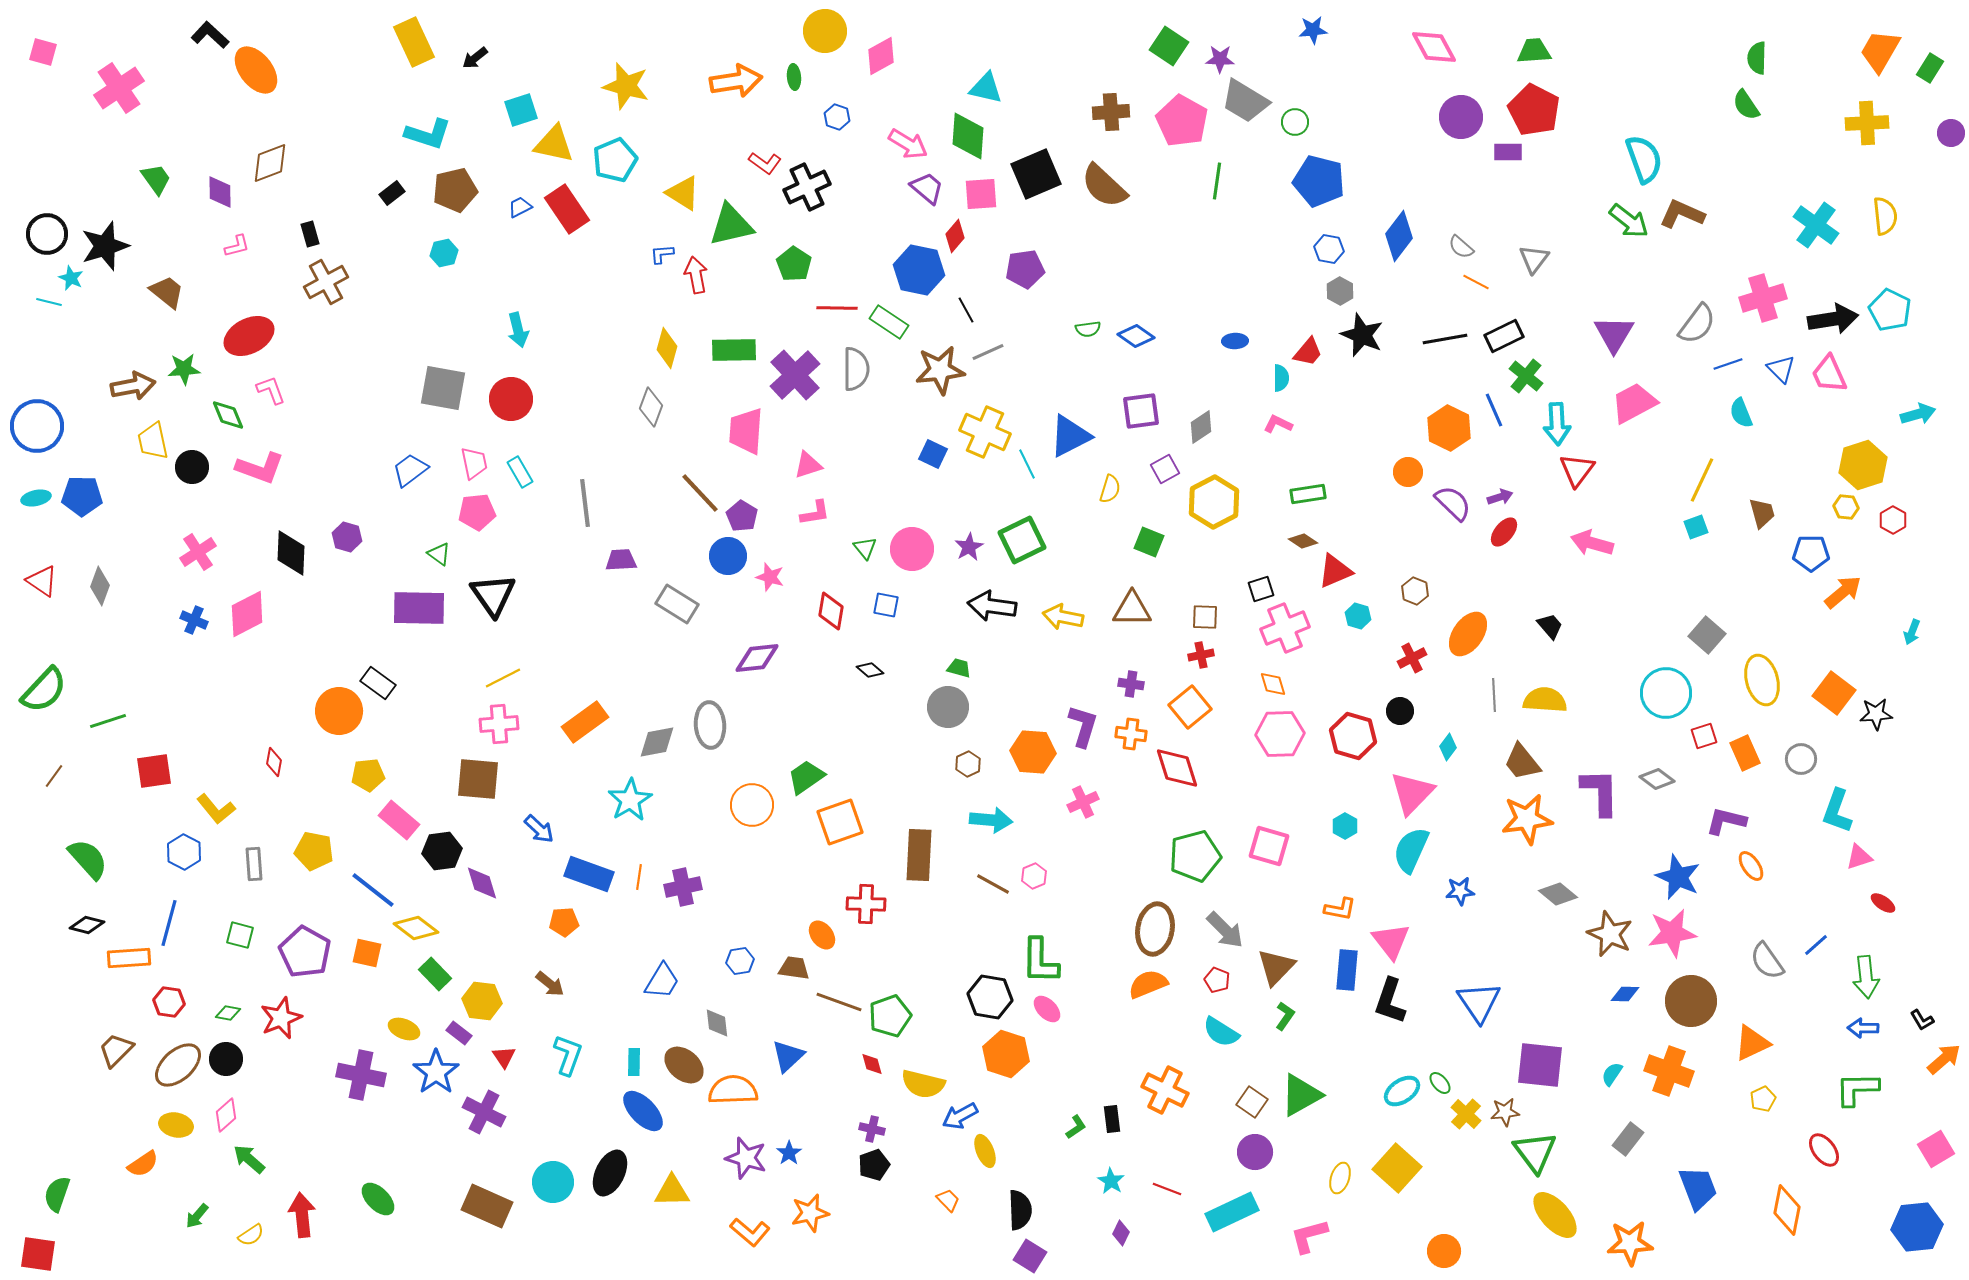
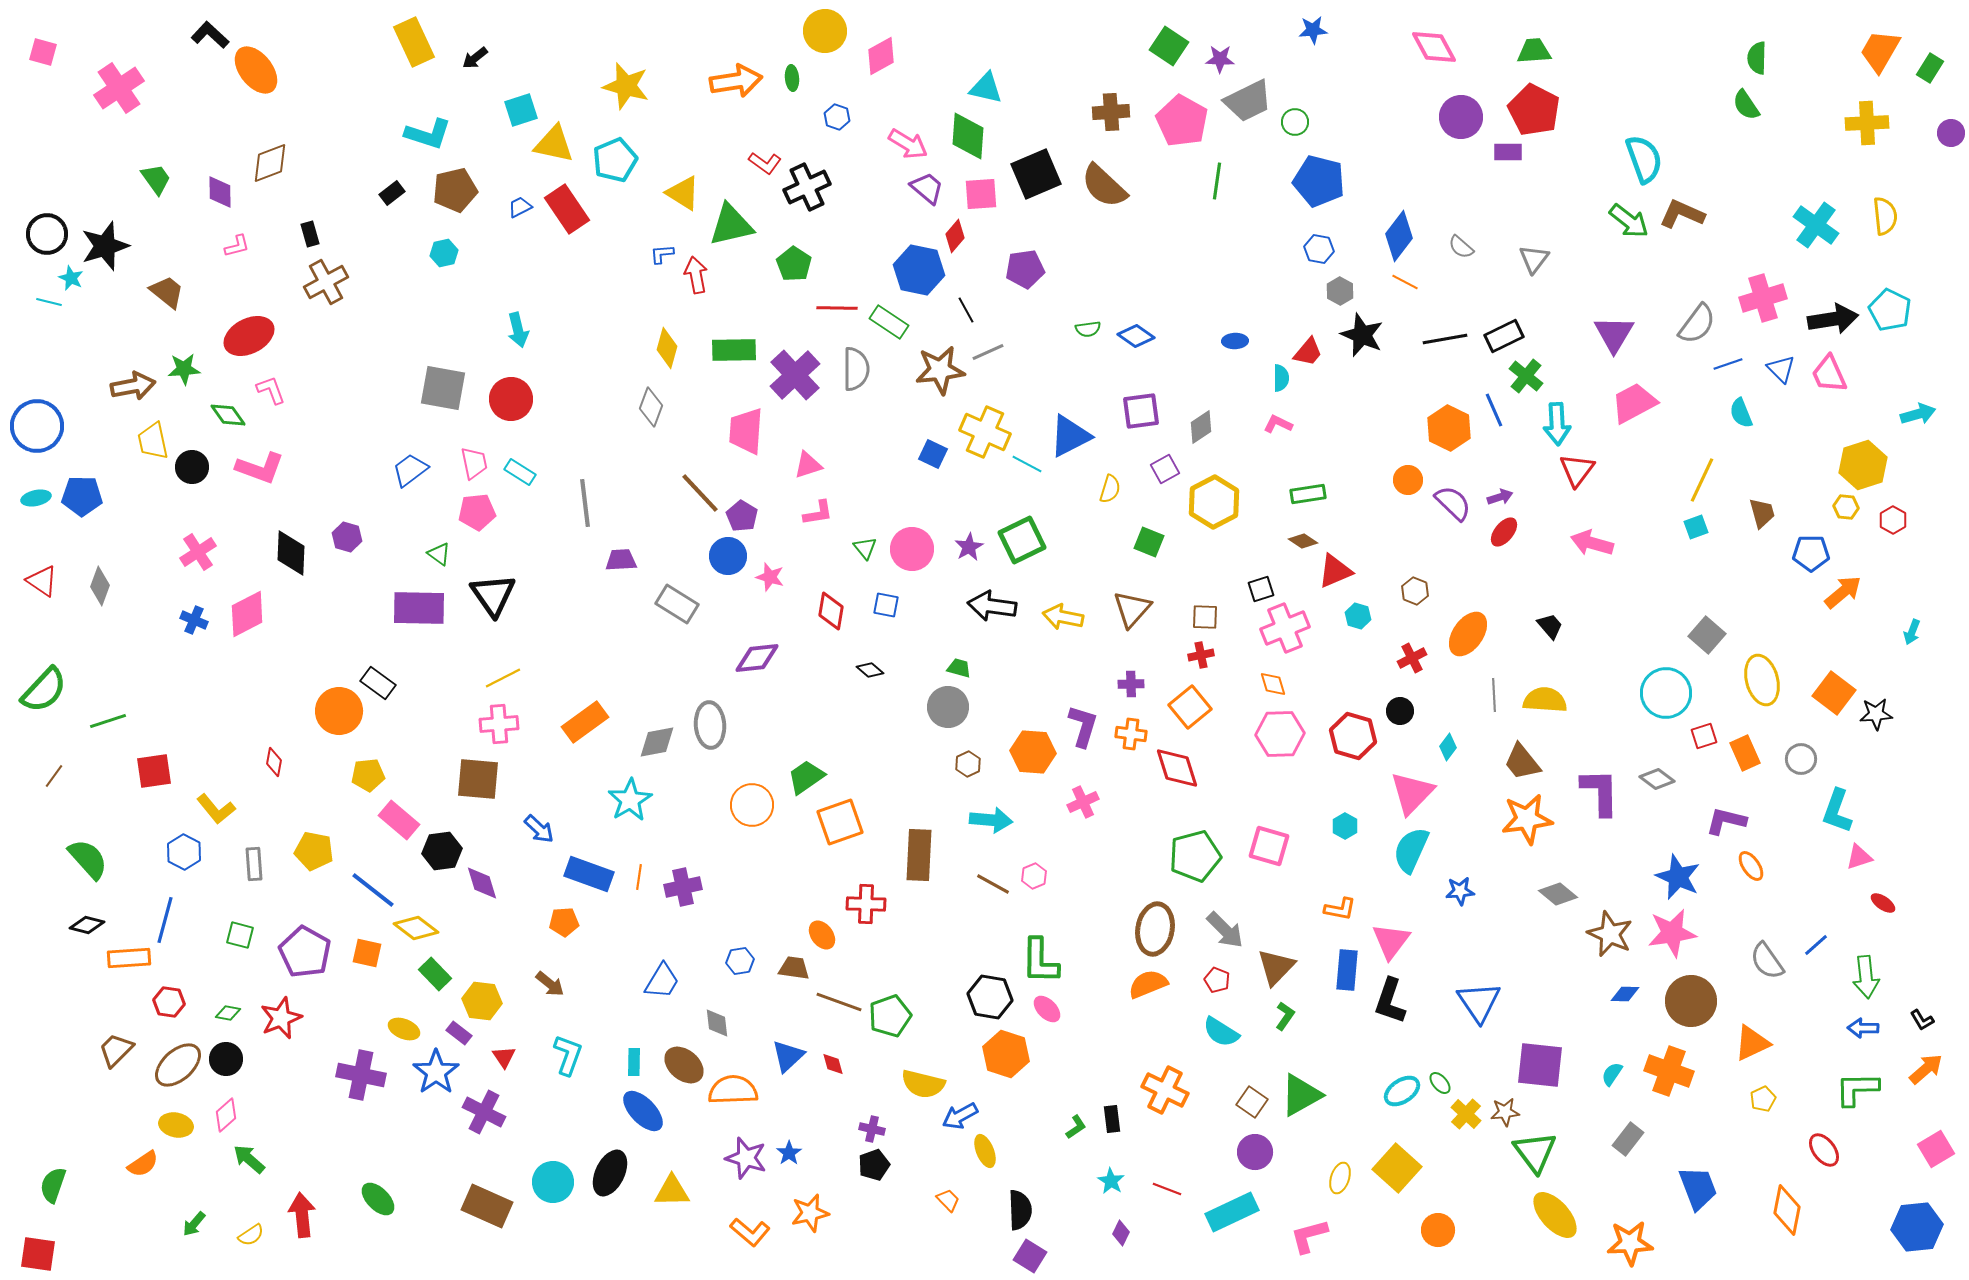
green ellipse at (794, 77): moved 2 px left, 1 px down
gray trapezoid at (1245, 101): moved 3 px right; rotated 57 degrees counterclockwise
blue hexagon at (1329, 249): moved 10 px left
orange line at (1476, 282): moved 71 px left
green diamond at (228, 415): rotated 12 degrees counterclockwise
cyan line at (1027, 464): rotated 36 degrees counterclockwise
cyan rectangle at (520, 472): rotated 28 degrees counterclockwise
orange circle at (1408, 472): moved 8 px down
pink L-shape at (815, 513): moved 3 px right
brown triangle at (1132, 609): rotated 48 degrees counterclockwise
purple cross at (1131, 684): rotated 10 degrees counterclockwise
blue line at (169, 923): moved 4 px left, 3 px up
pink triangle at (1391, 941): rotated 15 degrees clockwise
orange arrow at (1944, 1059): moved 18 px left, 10 px down
red diamond at (872, 1064): moved 39 px left
green semicircle at (57, 1194): moved 4 px left, 9 px up
green arrow at (197, 1216): moved 3 px left, 8 px down
orange circle at (1444, 1251): moved 6 px left, 21 px up
